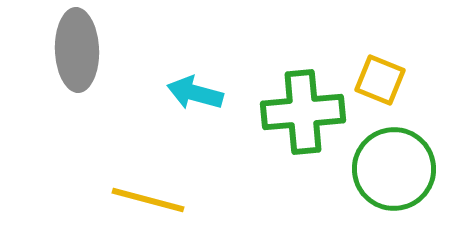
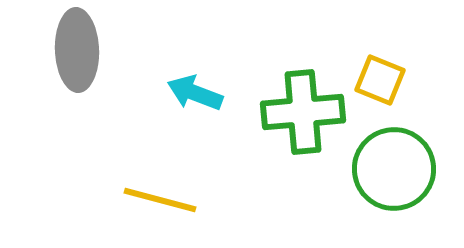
cyan arrow: rotated 6 degrees clockwise
yellow line: moved 12 px right
